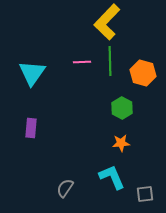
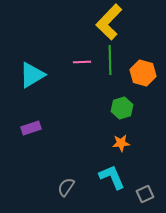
yellow L-shape: moved 2 px right
green line: moved 1 px up
cyan triangle: moved 2 px down; rotated 24 degrees clockwise
green hexagon: rotated 15 degrees clockwise
purple rectangle: rotated 66 degrees clockwise
gray semicircle: moved 1 px right, 1 px up
gray square: rotated 18 degrees counterclockwise
